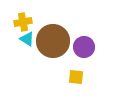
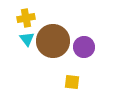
yellow cross: moved 3 px right, 4 px up
cyan triangle: rotated 21 degrees clockwise
yellow square: moved 4 px left, 5 px down
